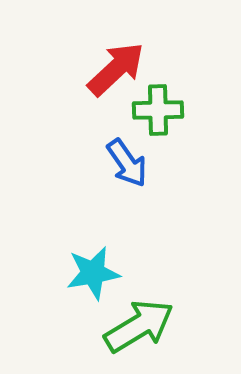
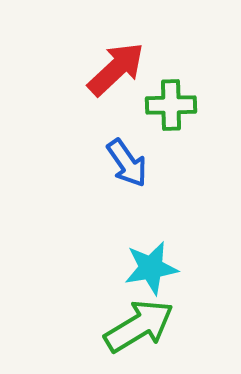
green cross: moved 13 px right, 5 px up
cyan star: moved 58 px right, 5 px up
